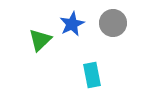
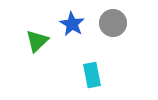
blue star: rotated 15 degrees counterclockwise
green triangle: moved 3 px left, 1 px down
